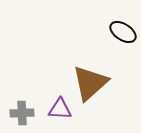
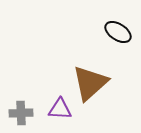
black ellipse: moved 5 px left
gray cross: moved 1 px left
